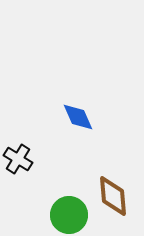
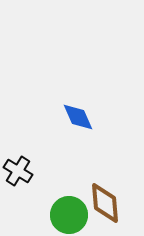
black cross: moved 12 px down
brown diamond: moved 8 px left, 7 px down
